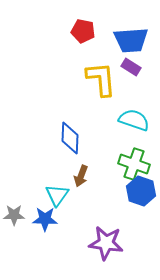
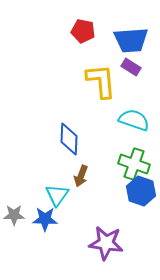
yellow L-shape: moved 2 px down
blue diamond: moved 1 px left, 1 px down
